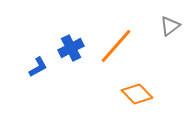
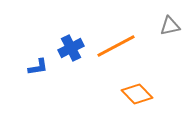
gray triangle: rotated 25 degrees clockwise
orange line: rotated 21 degrees clockwise
blue L-shape: rotated 20 degrees clockwise
